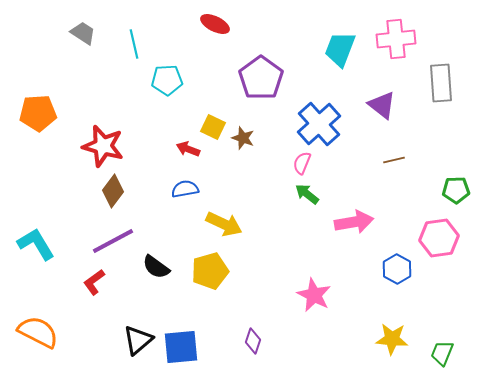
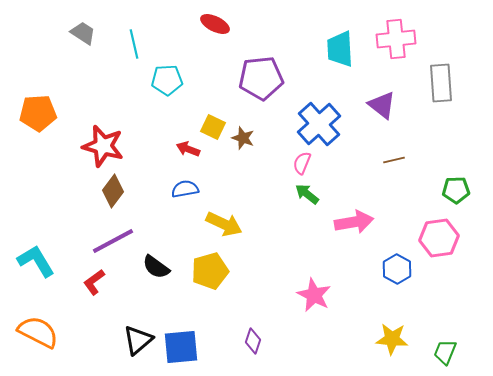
cyan trapezoid: rotated 24 degrees counterclockwise
purple pentagon: rotated 30 degrees clockwise
cyan L-shape: moved 17 px down
green trapezoid: moved 3 px right, 1 px up
